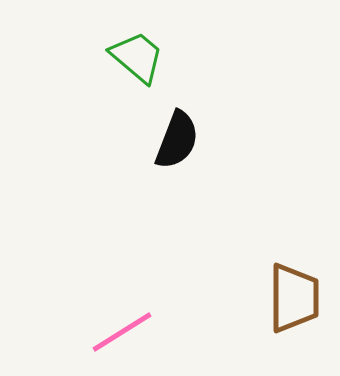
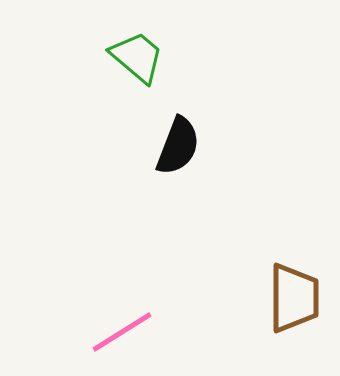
black semicircle: moved 1 px right, 6 px down
